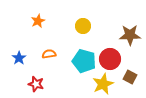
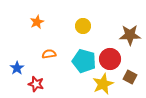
orange star: moved 1 px left, 1 px down
blue star: moved 2 px left, 10 px down
